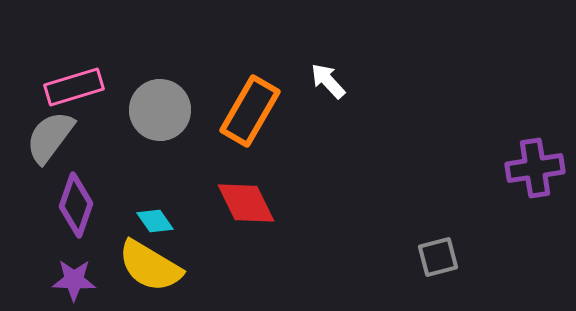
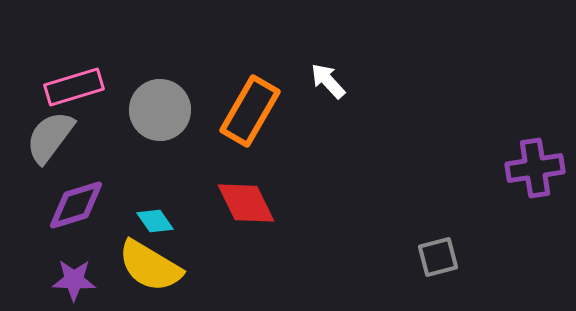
purple diamond: rotated 54 degrees clockwise
